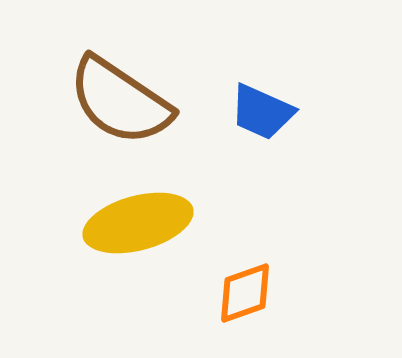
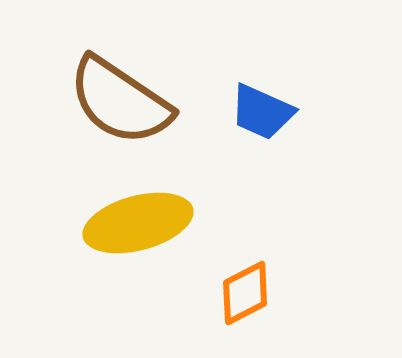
orange diamond: rotated 8 degrees counterclockwise
